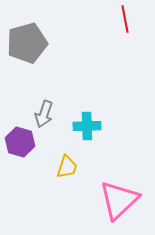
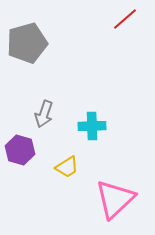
red line: rotated 60 degrees clockwise
cyan cross: moved 5 px right
purple hexagon: moved 8 px down
yellow trapezoid: rotated 40 degrees clockwise
pink triangle: moved 4 px left, 1 px up
